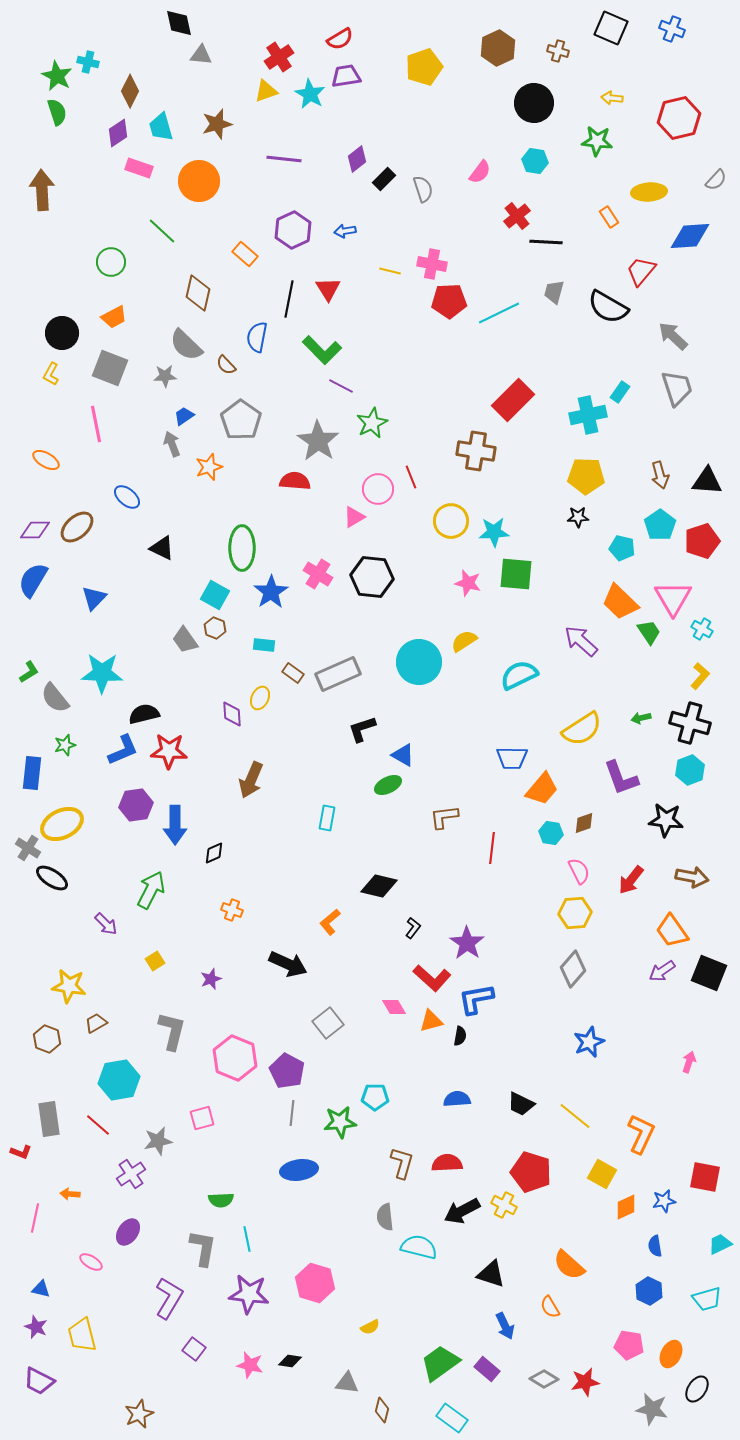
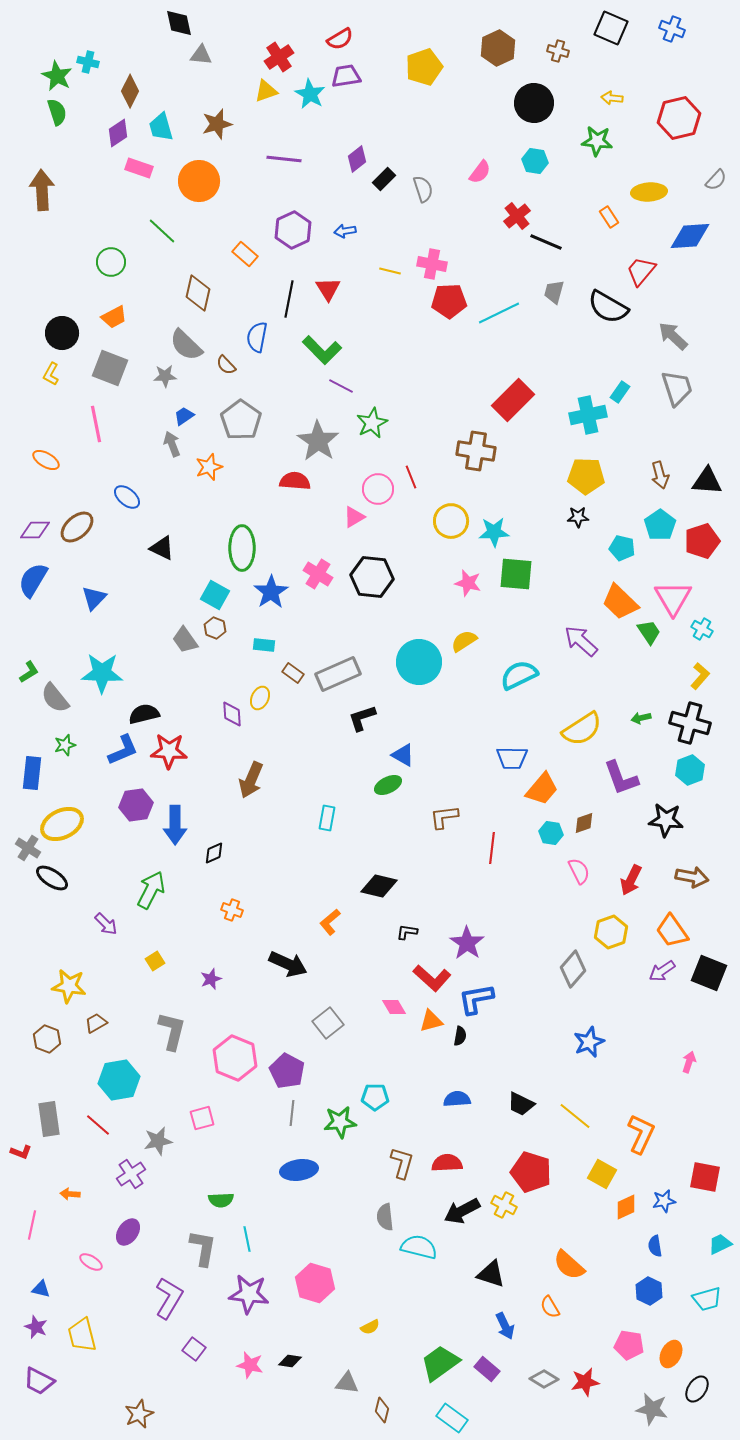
black line at (546, 242): rotated 20 degrees clockwise
black L-shape at (362, 729): moved 11 px up
red arrow at (631, 880): rotated 12 degrees counterclockwise
yellow hexagon at (575, 913): moved 36 px right, 19 px down; rotated 16 degrees counterclockwise
black L-shape at (413, 928): moved 6 px left, 4 px down; rotated 120 degrees counterclockwise
pink line at (35, 1218): moved 3 px left, 7 px down
